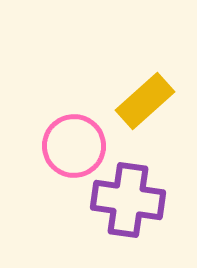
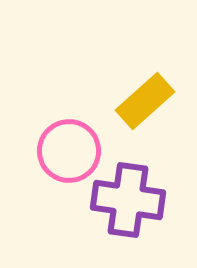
pink circle: moved 5 px left, 5 px down
